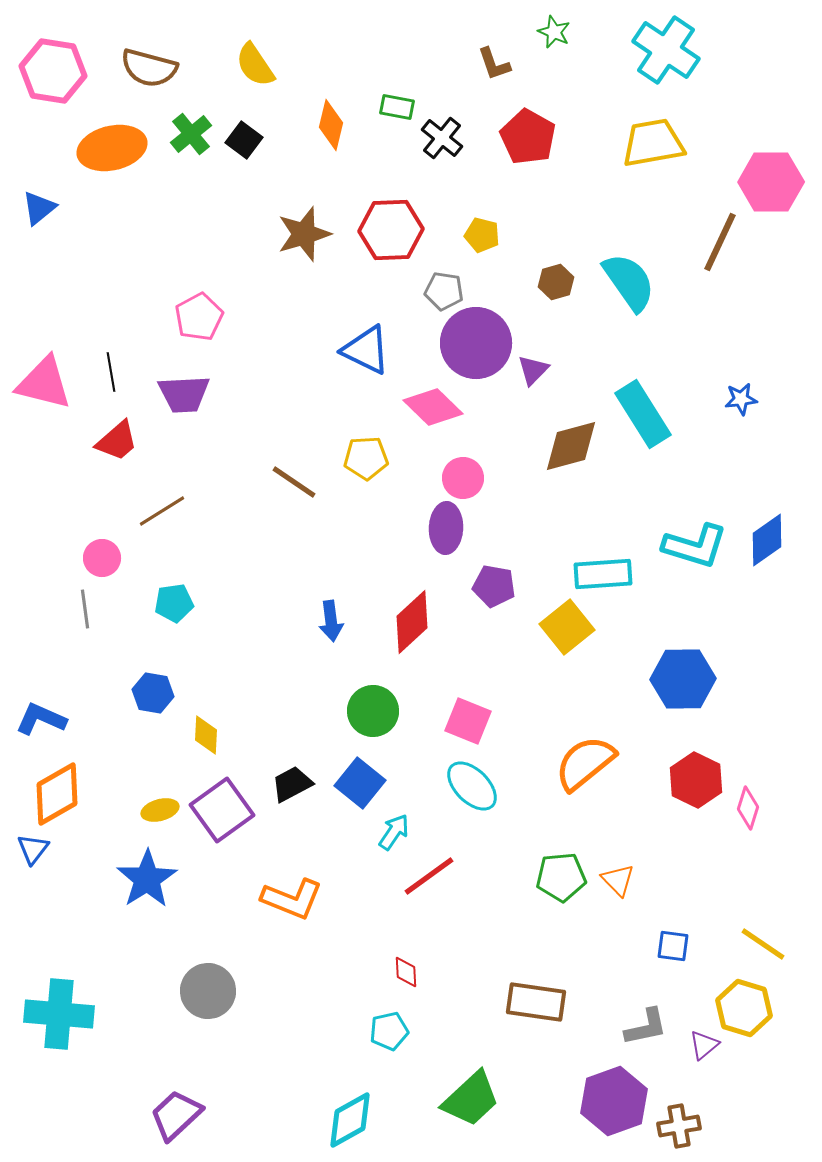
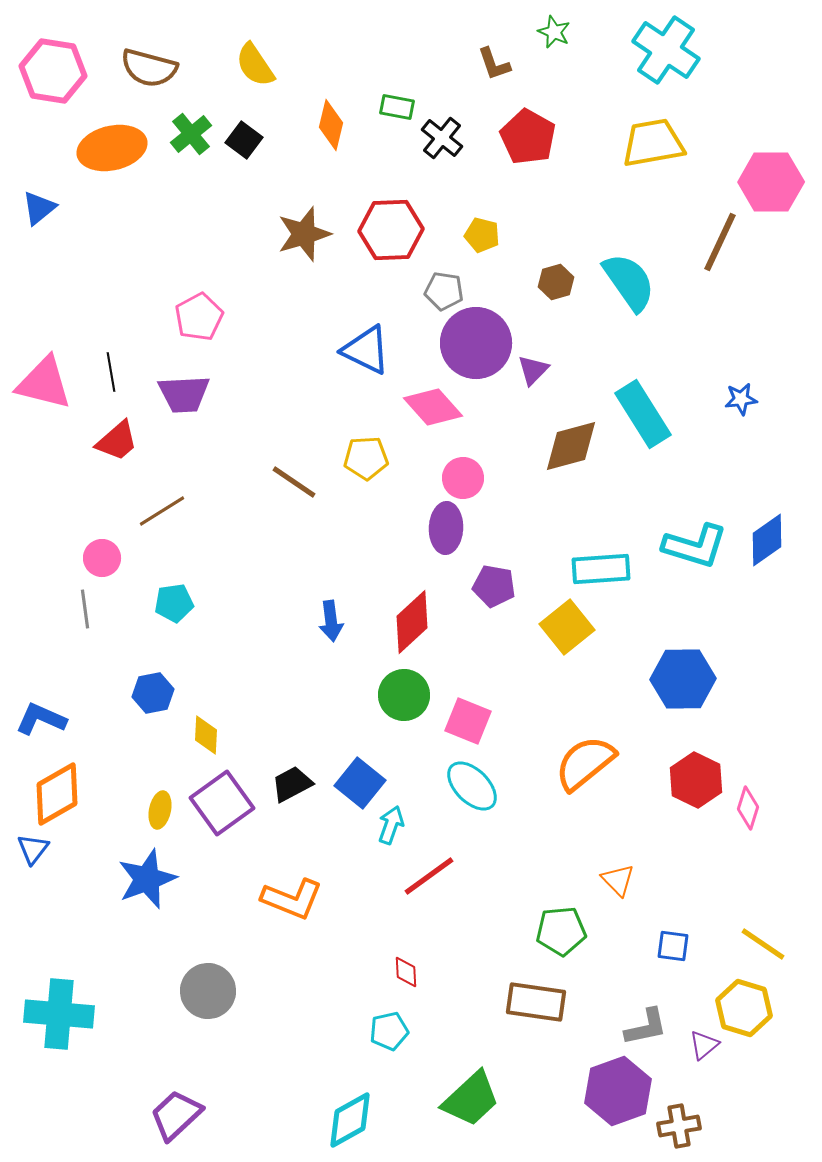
pink diamond at (433, 407): rotated 4 degrees clockwise
cyan rectangle at (603, 574): moved 2 px left, 5 px up
blue hexagon at (153, 693): rotated 21 degrees counterclockwise
green circle at (373, 711): moved 31 px right, 16 px up
yellow ellipse at (160, 810): rotated 63 degrees counterclockwise
purple square at (222, 810): moved 7 px up
cyan arrow at (394, 832): moved 3 px left, 7 px up; rotated 15 degrees counterclockwise
green pentagon at (561, 877): moved 54 px down
blue star at (147, 879): rotated 12 degrees clockwise
purple hexagon at (614, 1101): moved 4 px right, 10 px up
